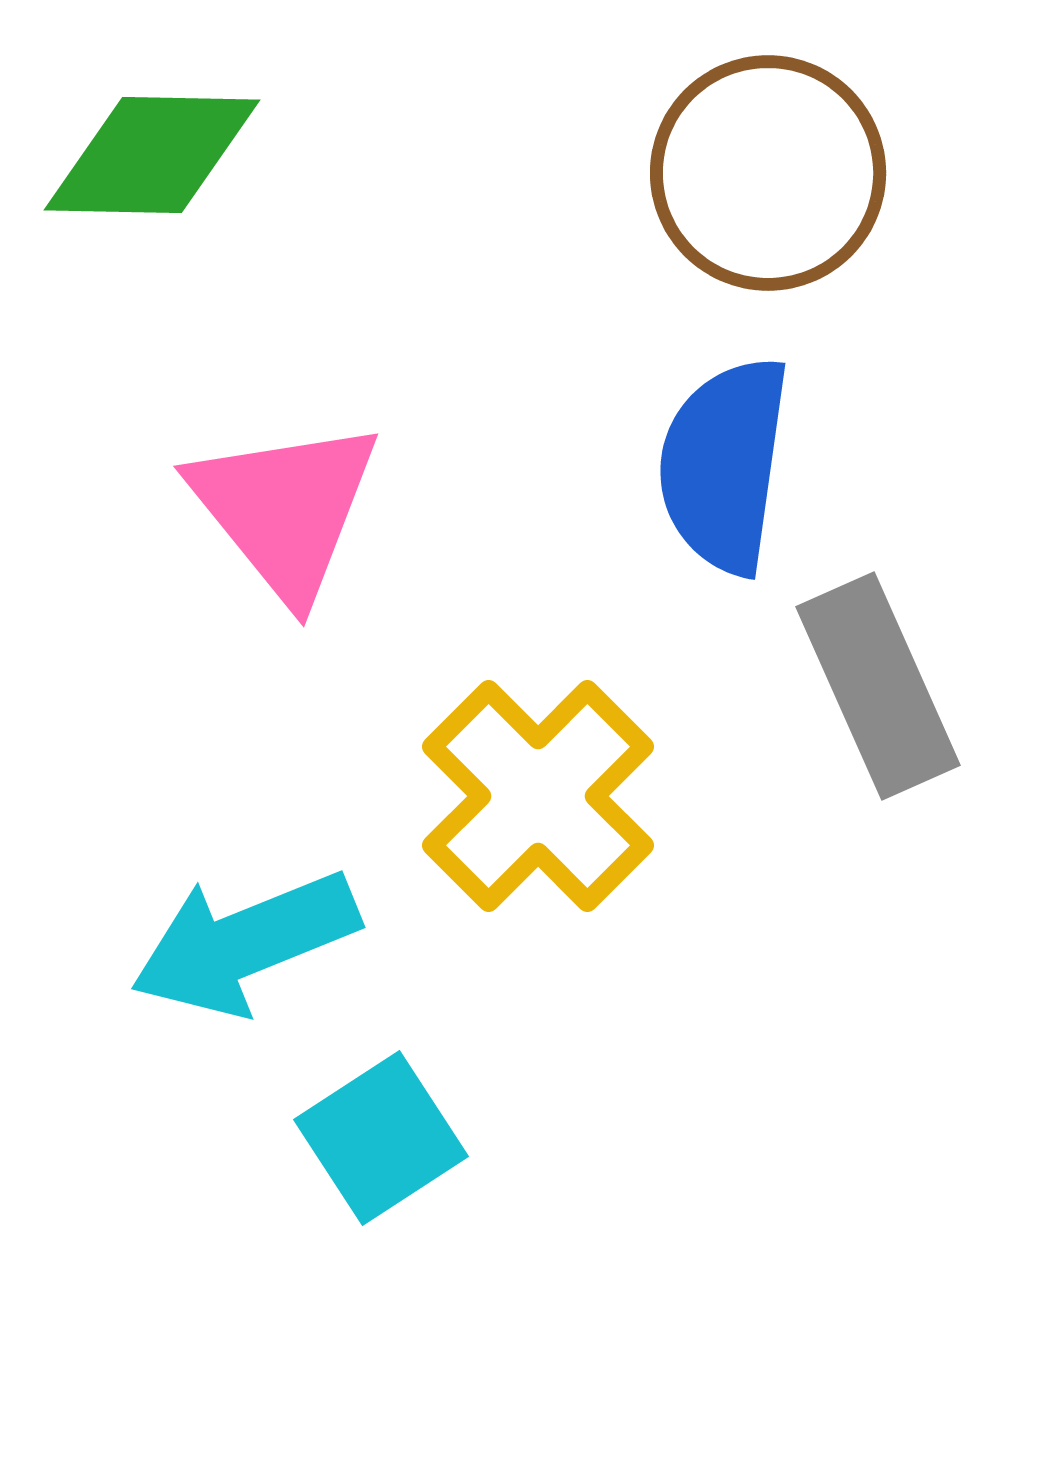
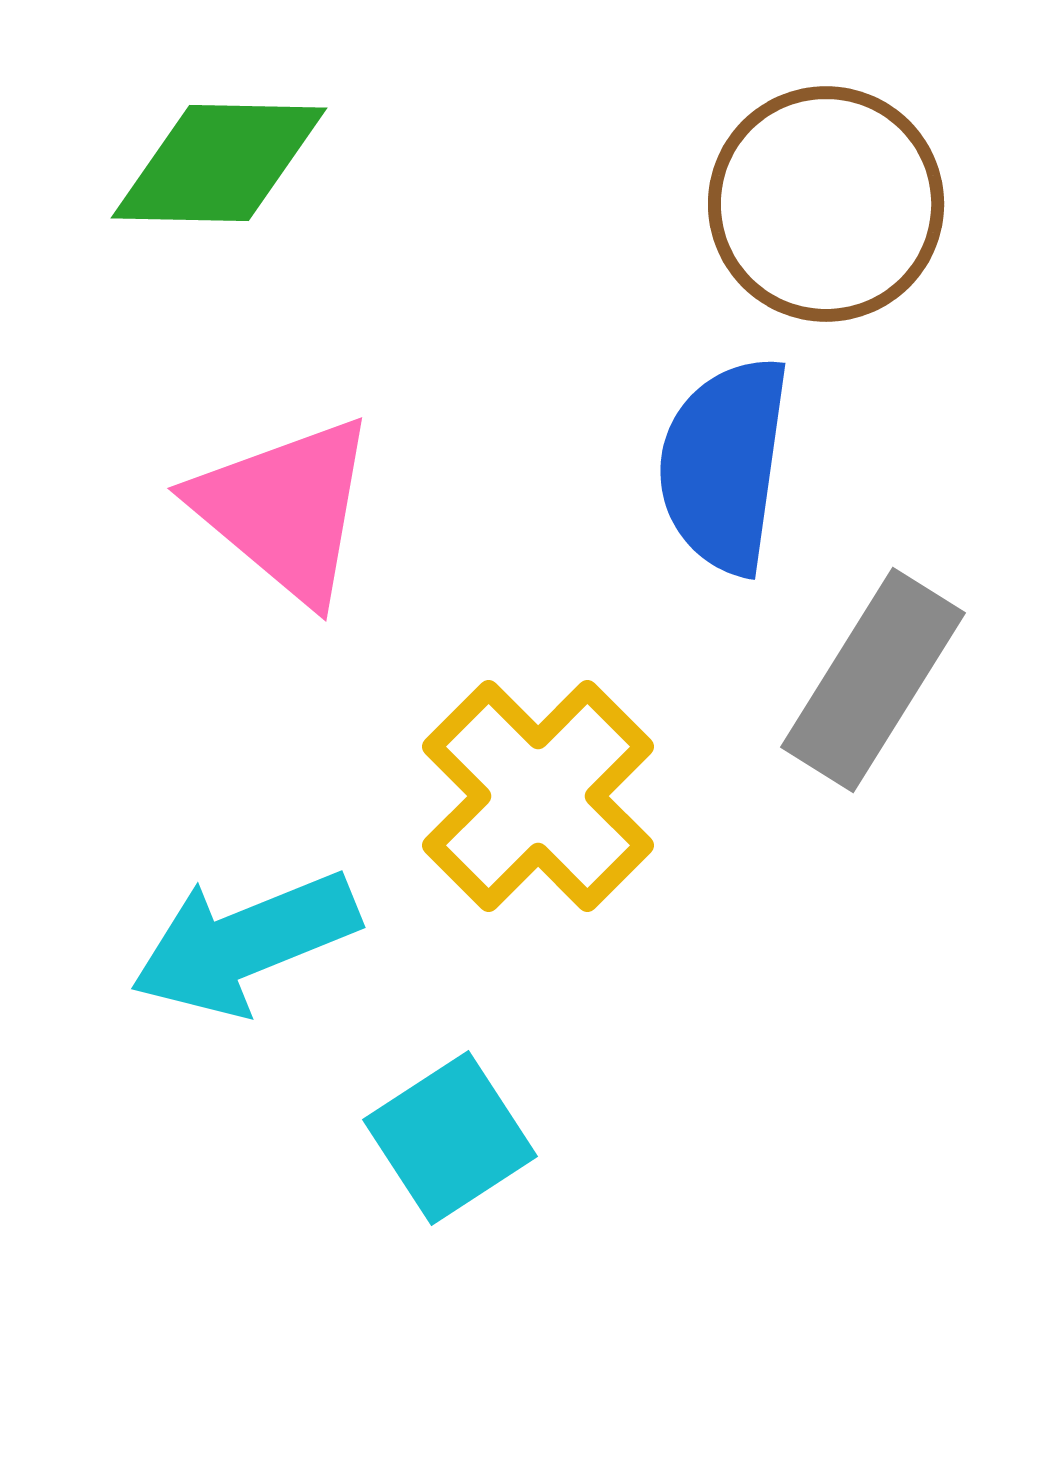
green diamond: moved 67 px right, 8 px down
brown circle: moved 58 px right, 31 px down
pink triangle: rotated 11 degrees counterclockwise
gray rectangle: moved 5 px left, 6 px up; rotated 56 degrees clockwise
cyan square: moved 69 px right
